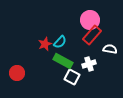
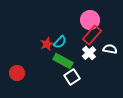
red star: moved 2 px right
white cross: moved 11 px up; rotated 24 degrees counterclockwise
white square: rotated 28 degrees clockwise
